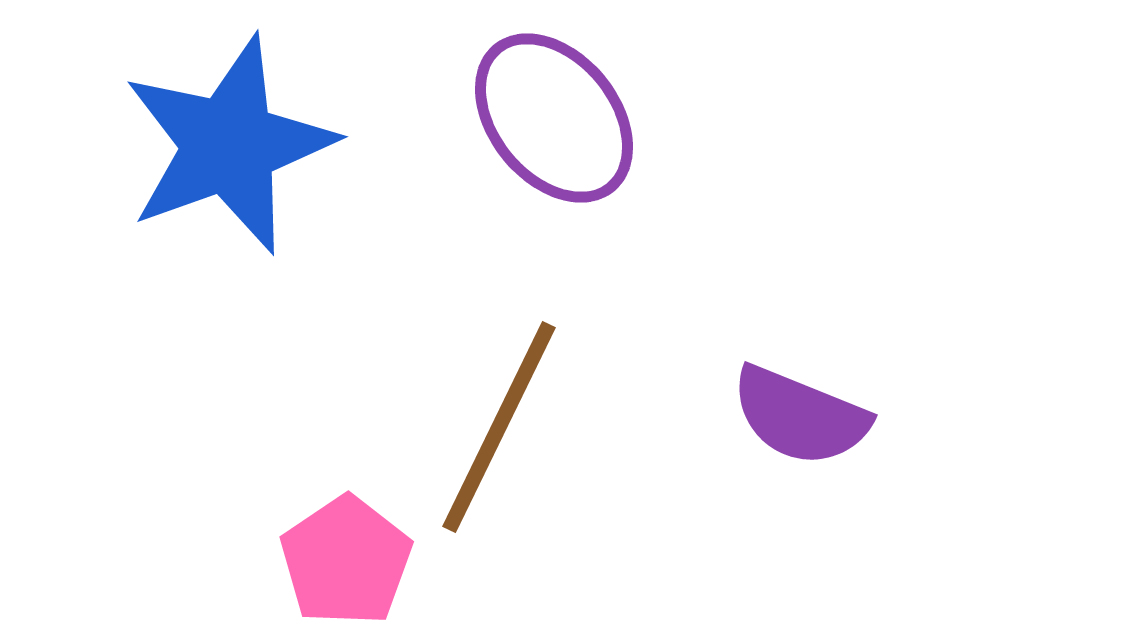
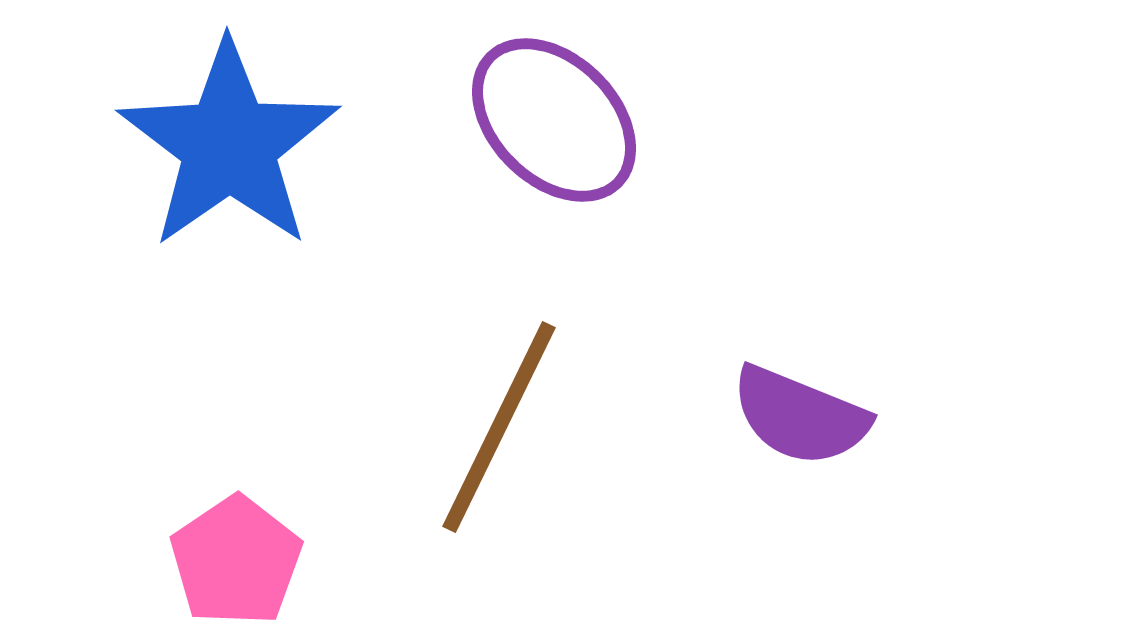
purple ellipse: moved 2 px down; rotated 6 degrees counterclockwise
blue star: rotated 15 degrees counterclockwise
pink pentagon: moved 110 px left
